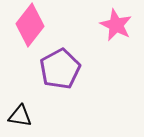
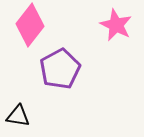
black triangle: moved 2 px left
